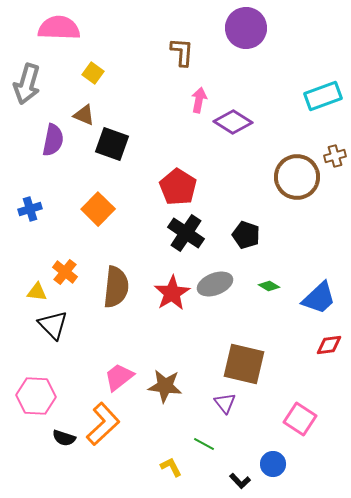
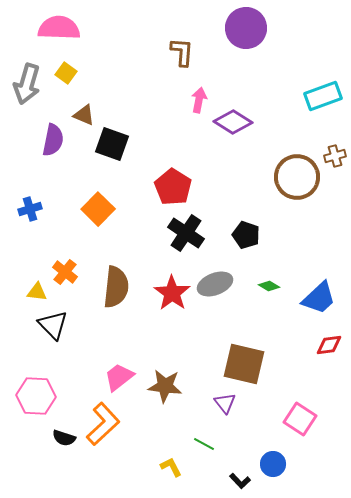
yellow square: moved 27 px left
red pentagon: moved 5 px left
red star: rotated 6 degrees counterclockwise
